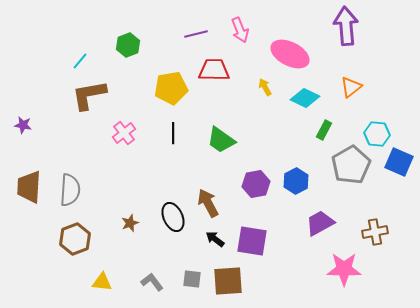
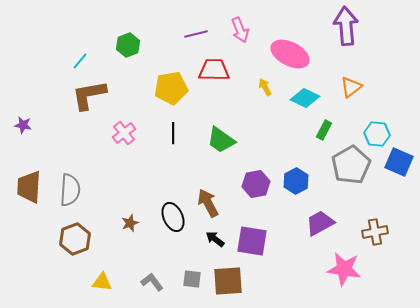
pink star: rotated 8 degrees clockwise
